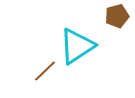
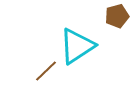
brown line: moved 1 px right
